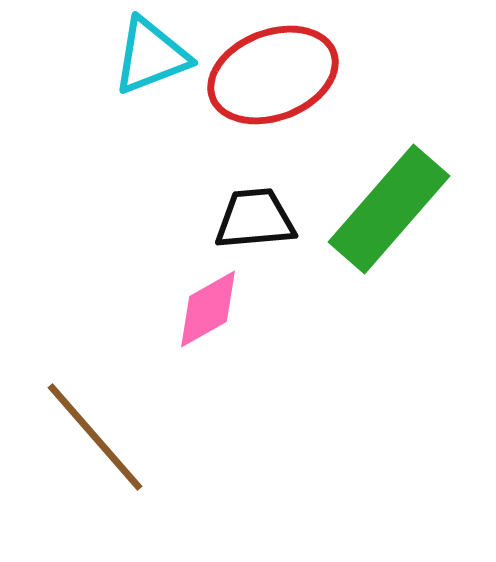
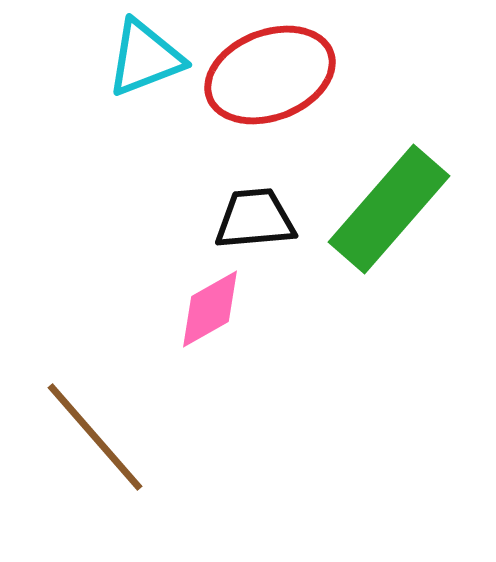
cyan triangle: moved 6 px left, 2 px down
red ellipse: moved 3 px left
pink diamond: moved 2 px right
